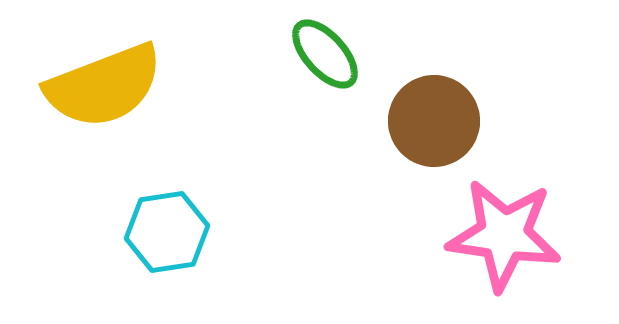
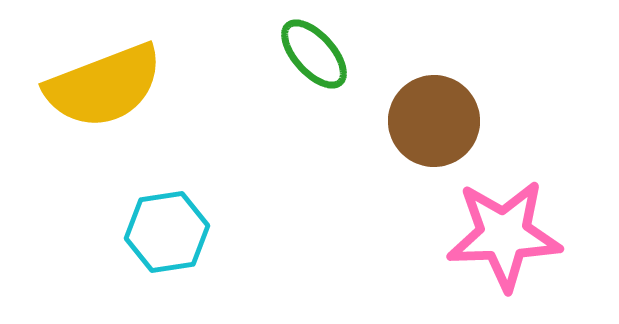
green ellipse: moved 11 px left
pink star: rotated 10 degrees counterclockwise
